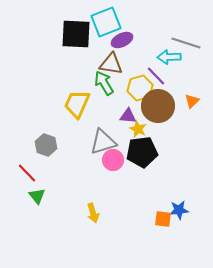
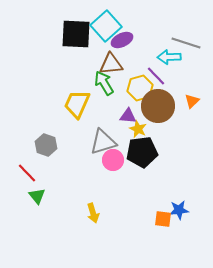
cyan square: moved 4 px down; rotated 20 degrees counterclockwise
brown triangle: rotated 15 degrees counterclockwise
